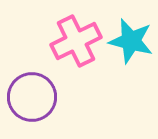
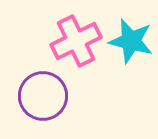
purple circle: moved 11 px right, 1 px up
